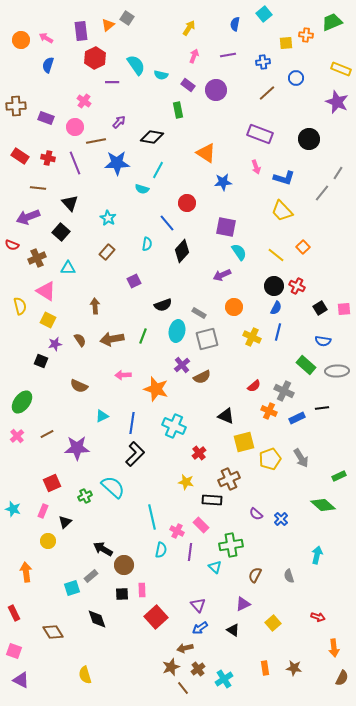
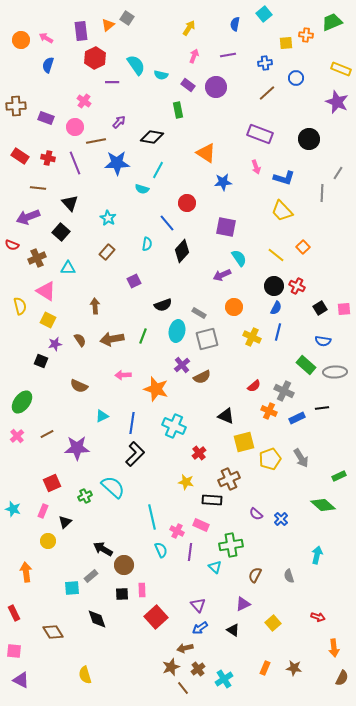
blue cross at (263, 62): moved 2 px right, 1 px down
purple circle at (216, 90): moved 3 px up
gray line at (322, 193): rotated 36 degrees counterclockwise
cyan semicircle at (239, 252): moved 6 px down
gray ellipse at (337, 371): moved 2 px left, 1 px down
pink rectangle at (201, 525): rotated 21 degrees counterclockwise
cyan semicircle at (161, 550): rotated 35 degrees counterclockwise
cyan square at (72, 588): rotated 14 degrees clockwise
pink square at (14, 651): rotated 14 degrees counterclockwise
orange rectangle at (265, 668): rotated 32 degrees clockwise
